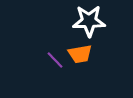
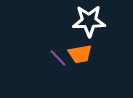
purple line: moved 3 px right, 2 px up
